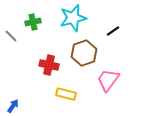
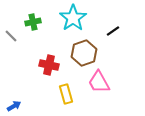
cyan star: rotated 20 degrees counterclockwise
pink trapezoid: moved 9 px left, 2 px down; rotated 65 degrees counterclockwise
yellow rectangle: rotated 60 degrees clockwise
blue arrow: moved 1 px right; rotated 24 degrees clockwise
